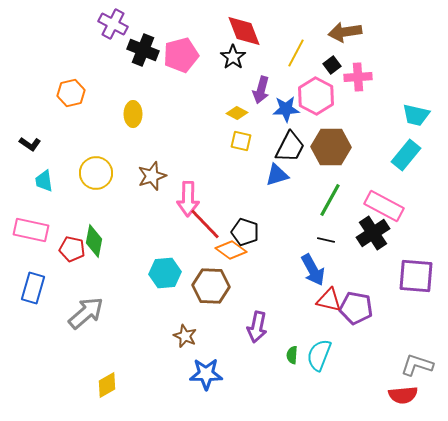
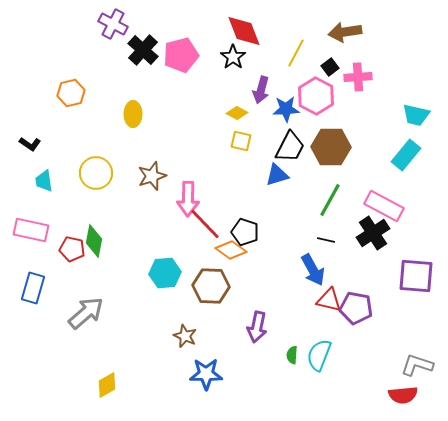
black cross at (143, 50): rotated 20 degrees clockwise
black square at (332, 65): moved 2 px left, 2 px down
